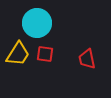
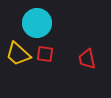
yellow trapezoid: rotated 100 degrees clockwise
